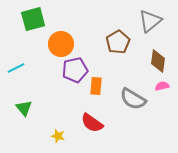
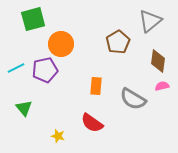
purple pentagon: moved 30 px left
